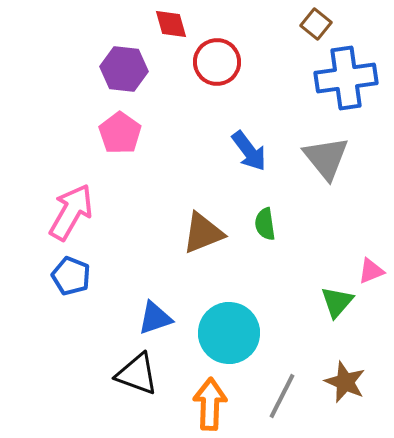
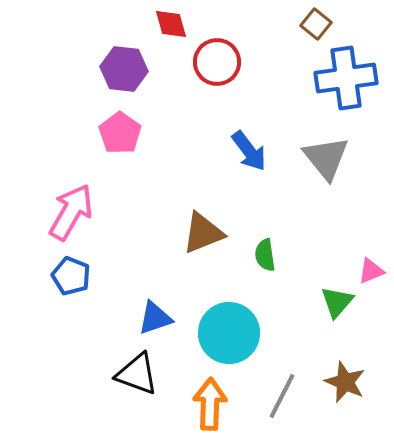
green semicircle: moved 31 px down
